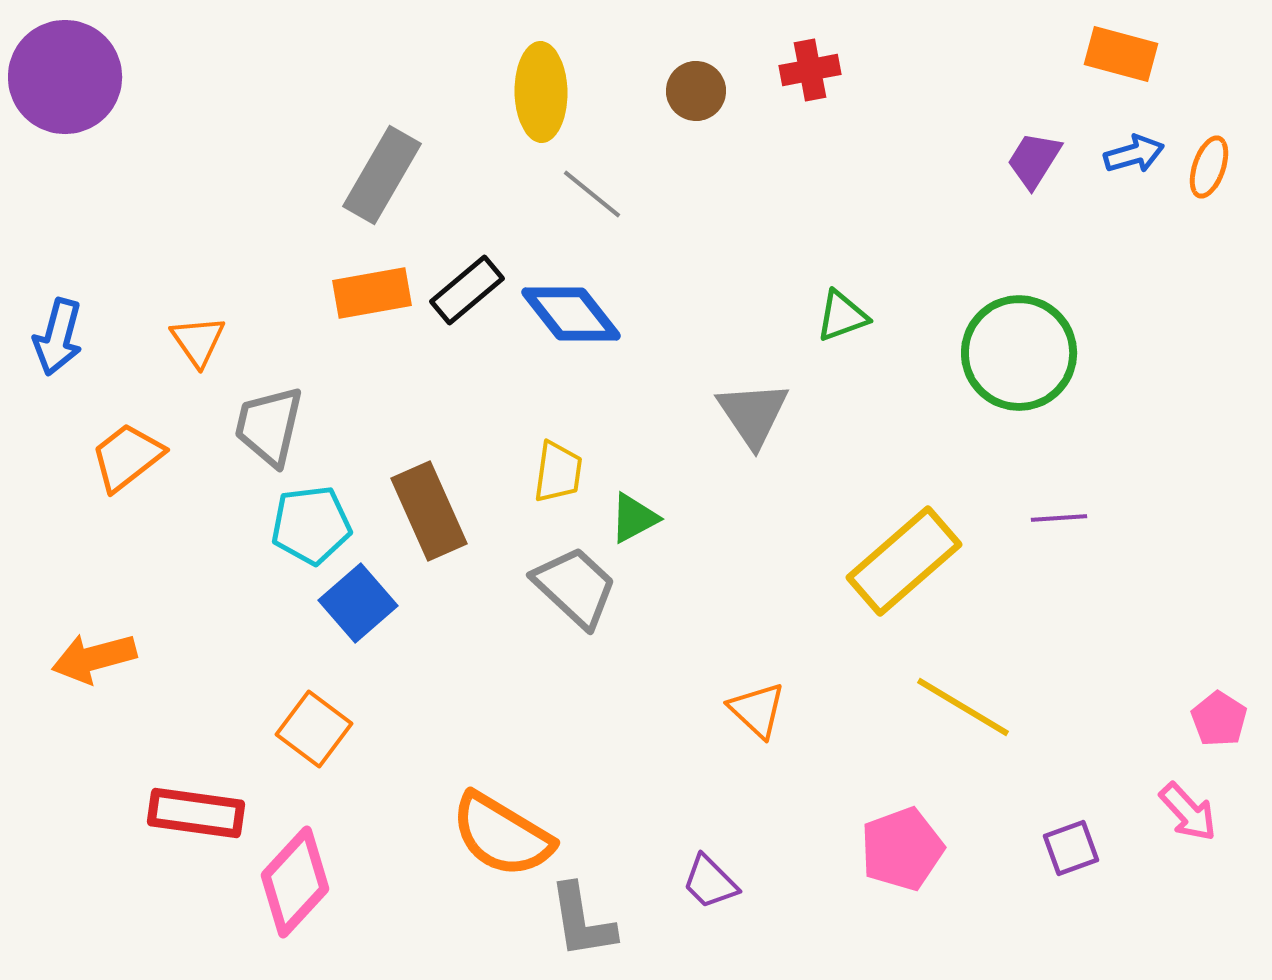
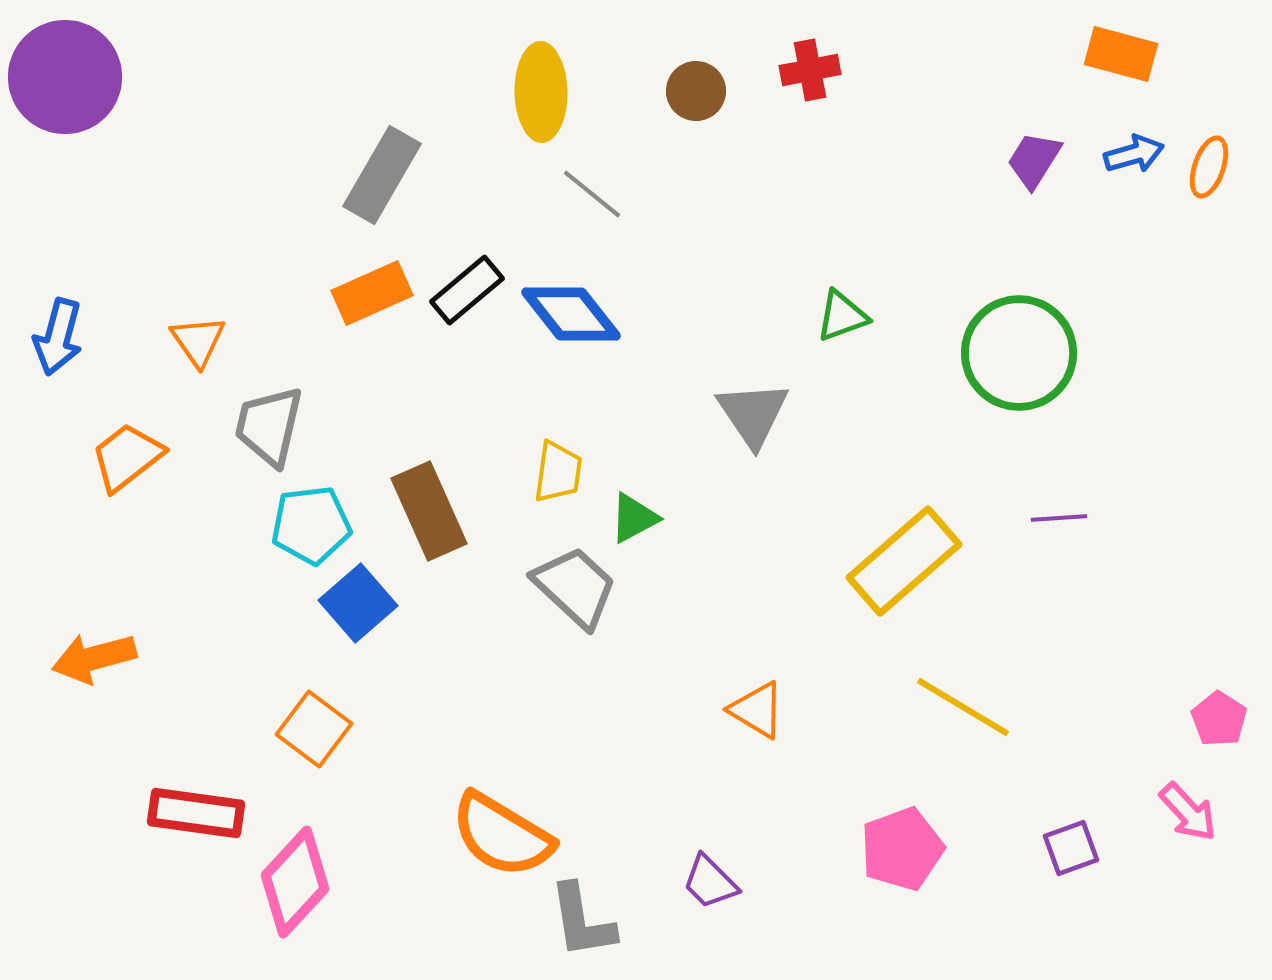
orange rectangle at (372, 293): rotated 14 degrees counterclockwise
orange triangle at (757, 710): rotated 12 degrees counterclockwise
